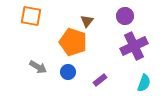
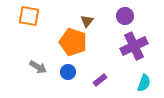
orange square: moved 2 px left
